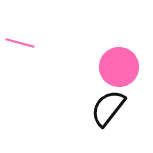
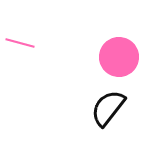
pink circle: moved 10 px up
